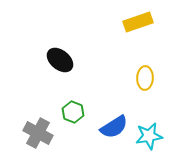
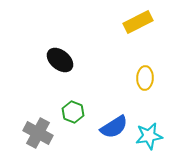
yellow rectangle: rotated 8 degrees counterclockwise
